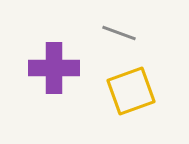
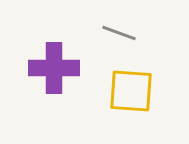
yellow square: rotated 24 degrees clockwise
